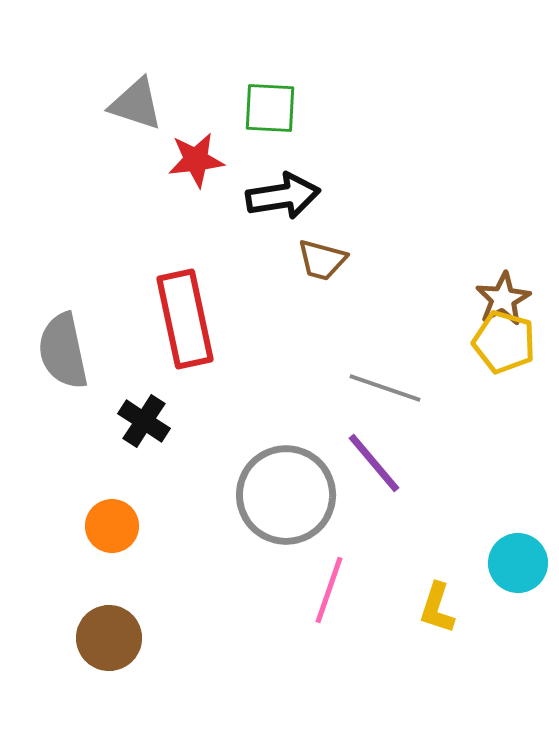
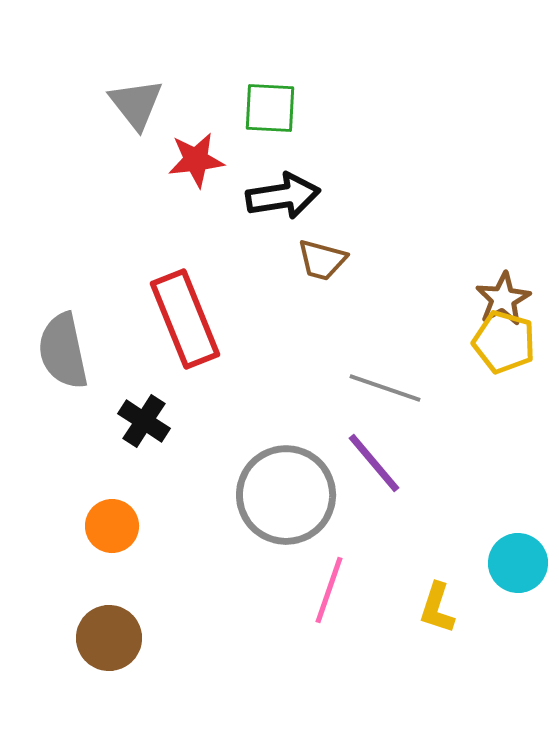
gray triangle: rotated 34 degrees clockwise
red rectangle: rotated 10 degrees counterclockwise
